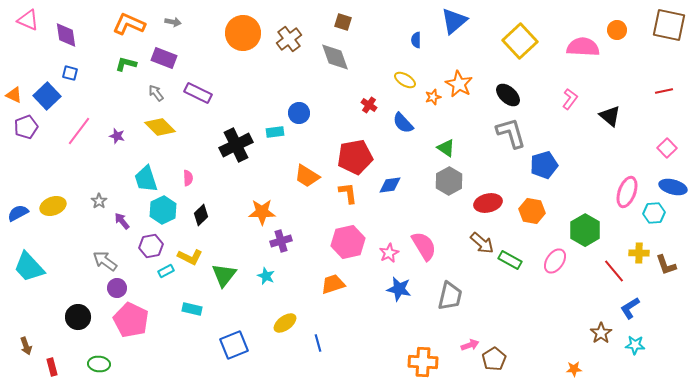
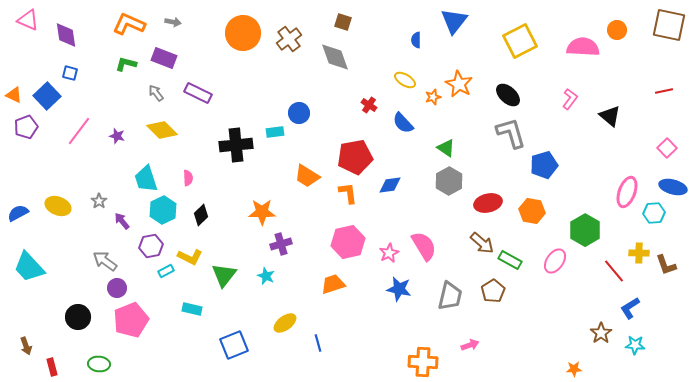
blue triangle at (454, 21): rotated 12 degrees counterclockwise
yellow square at (520, 41): rotated 16 degrees clockwise
yellow diamond at (160, 127): moved 2 px right, 3 px down
black cross at (236, 145): rotated 20 degrees clockwise
yellow ellipse at (53, 206): moved 5 px right; rotated 40 degrees clockwise
purple cross at (281, 241): moved 3 px down
pink pentagon at (131, 320): rotated 24 degrees clockwise
brown pentagon at (494, 359): moved 1 px left, 68 px up
